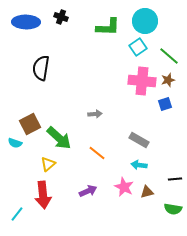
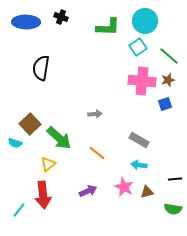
brown square: rotated 15 degrees counterclockwise
cyan line: moved 2 px right, 4 px up
